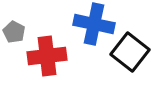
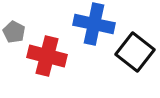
black square: moved 5 px right
red cross: rotated 21 degrees clockwise
